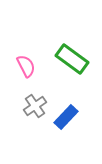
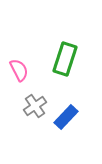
green rectangle: moved 7 px left; rotated 72 degrees clockwise
pink semicircle: moved 7 px left, 4 px down
